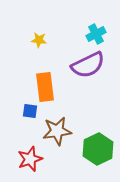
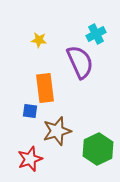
purple semicircle: moved 8 px left, 3 px up; rotated 88 degrees counterclockwise
orange rectangle: moved 1 px down
brown star: rotated 8 degrees counterclockwise
